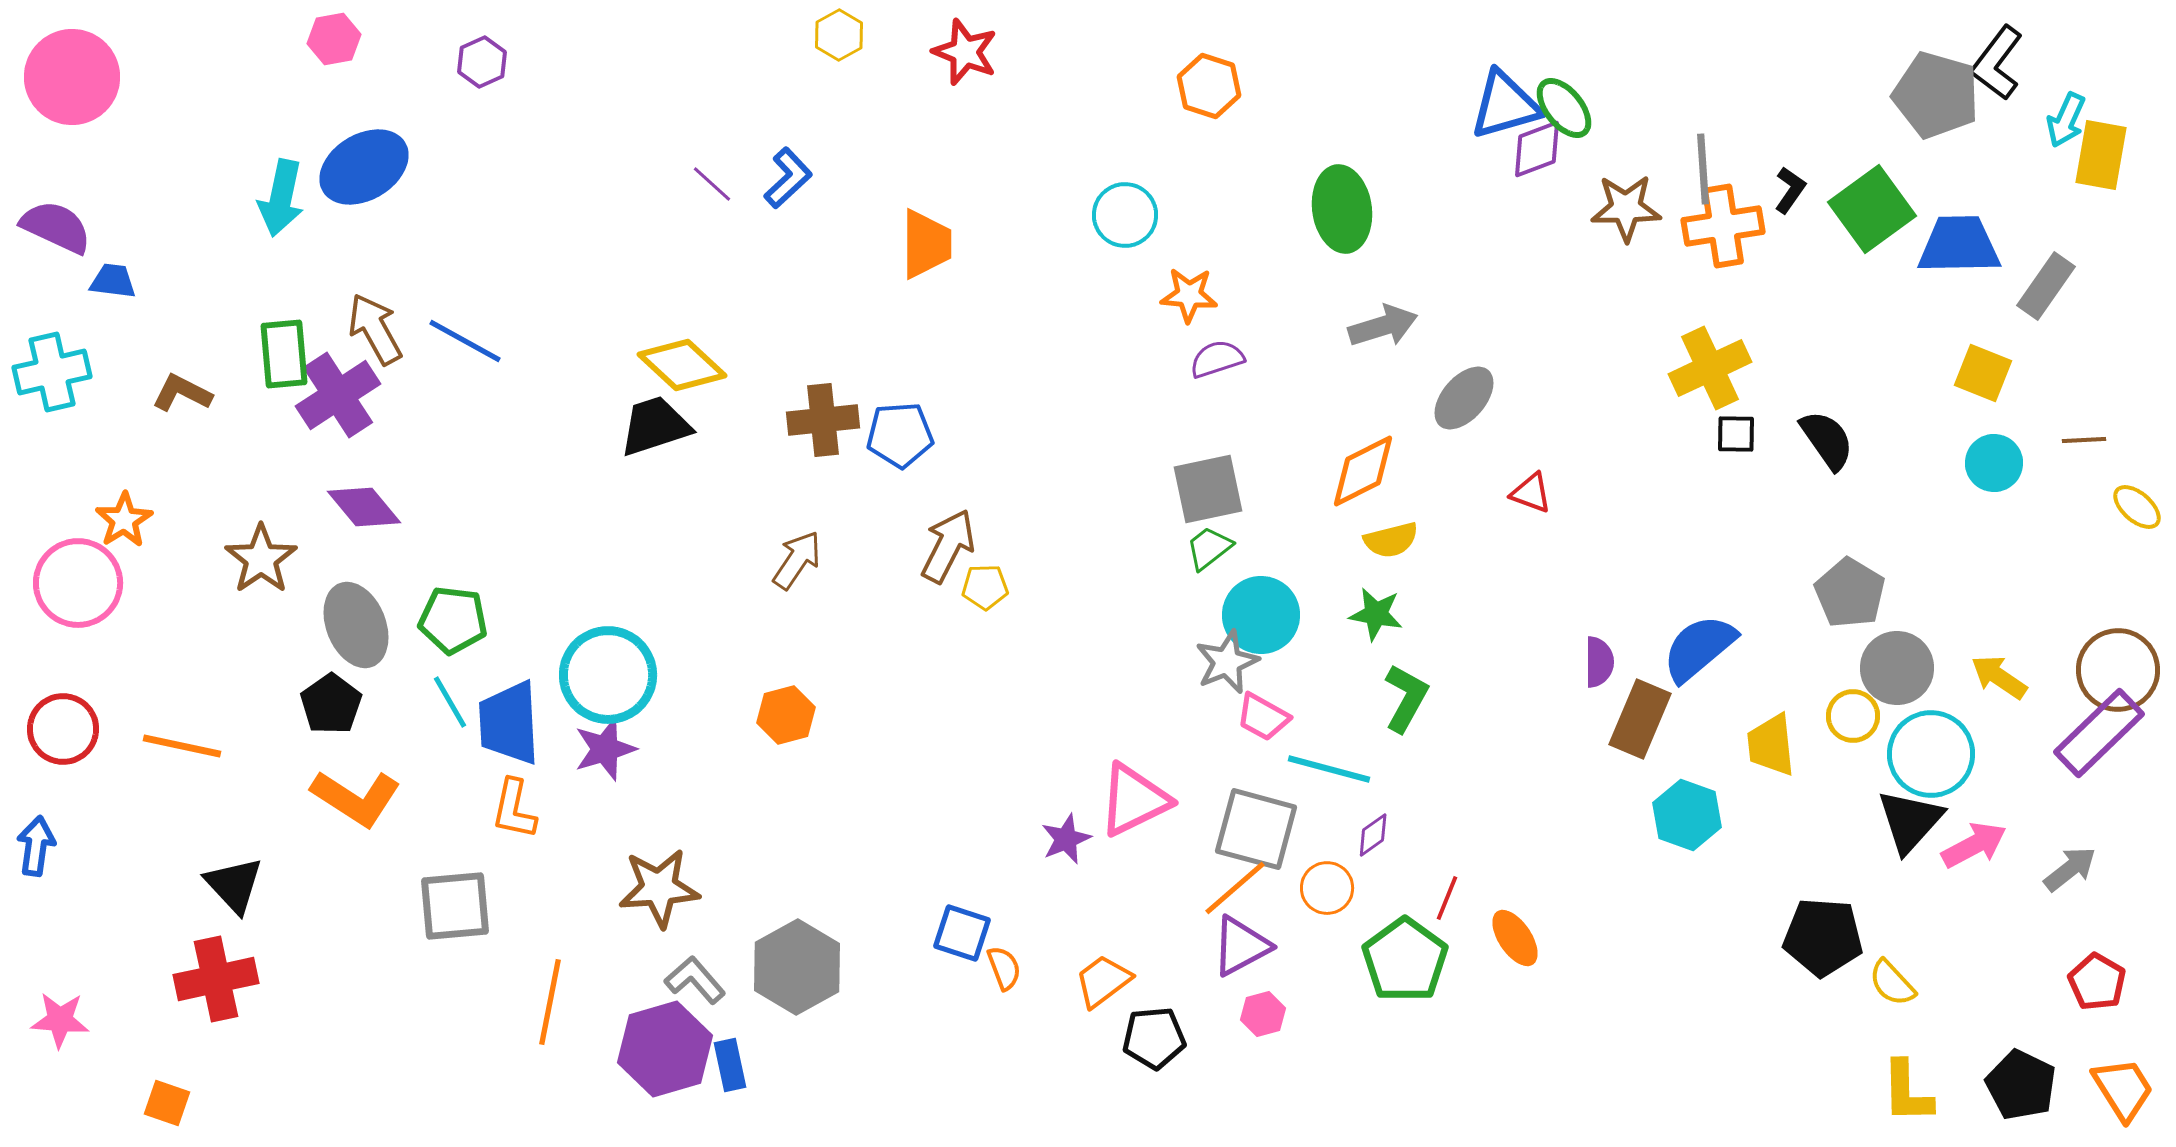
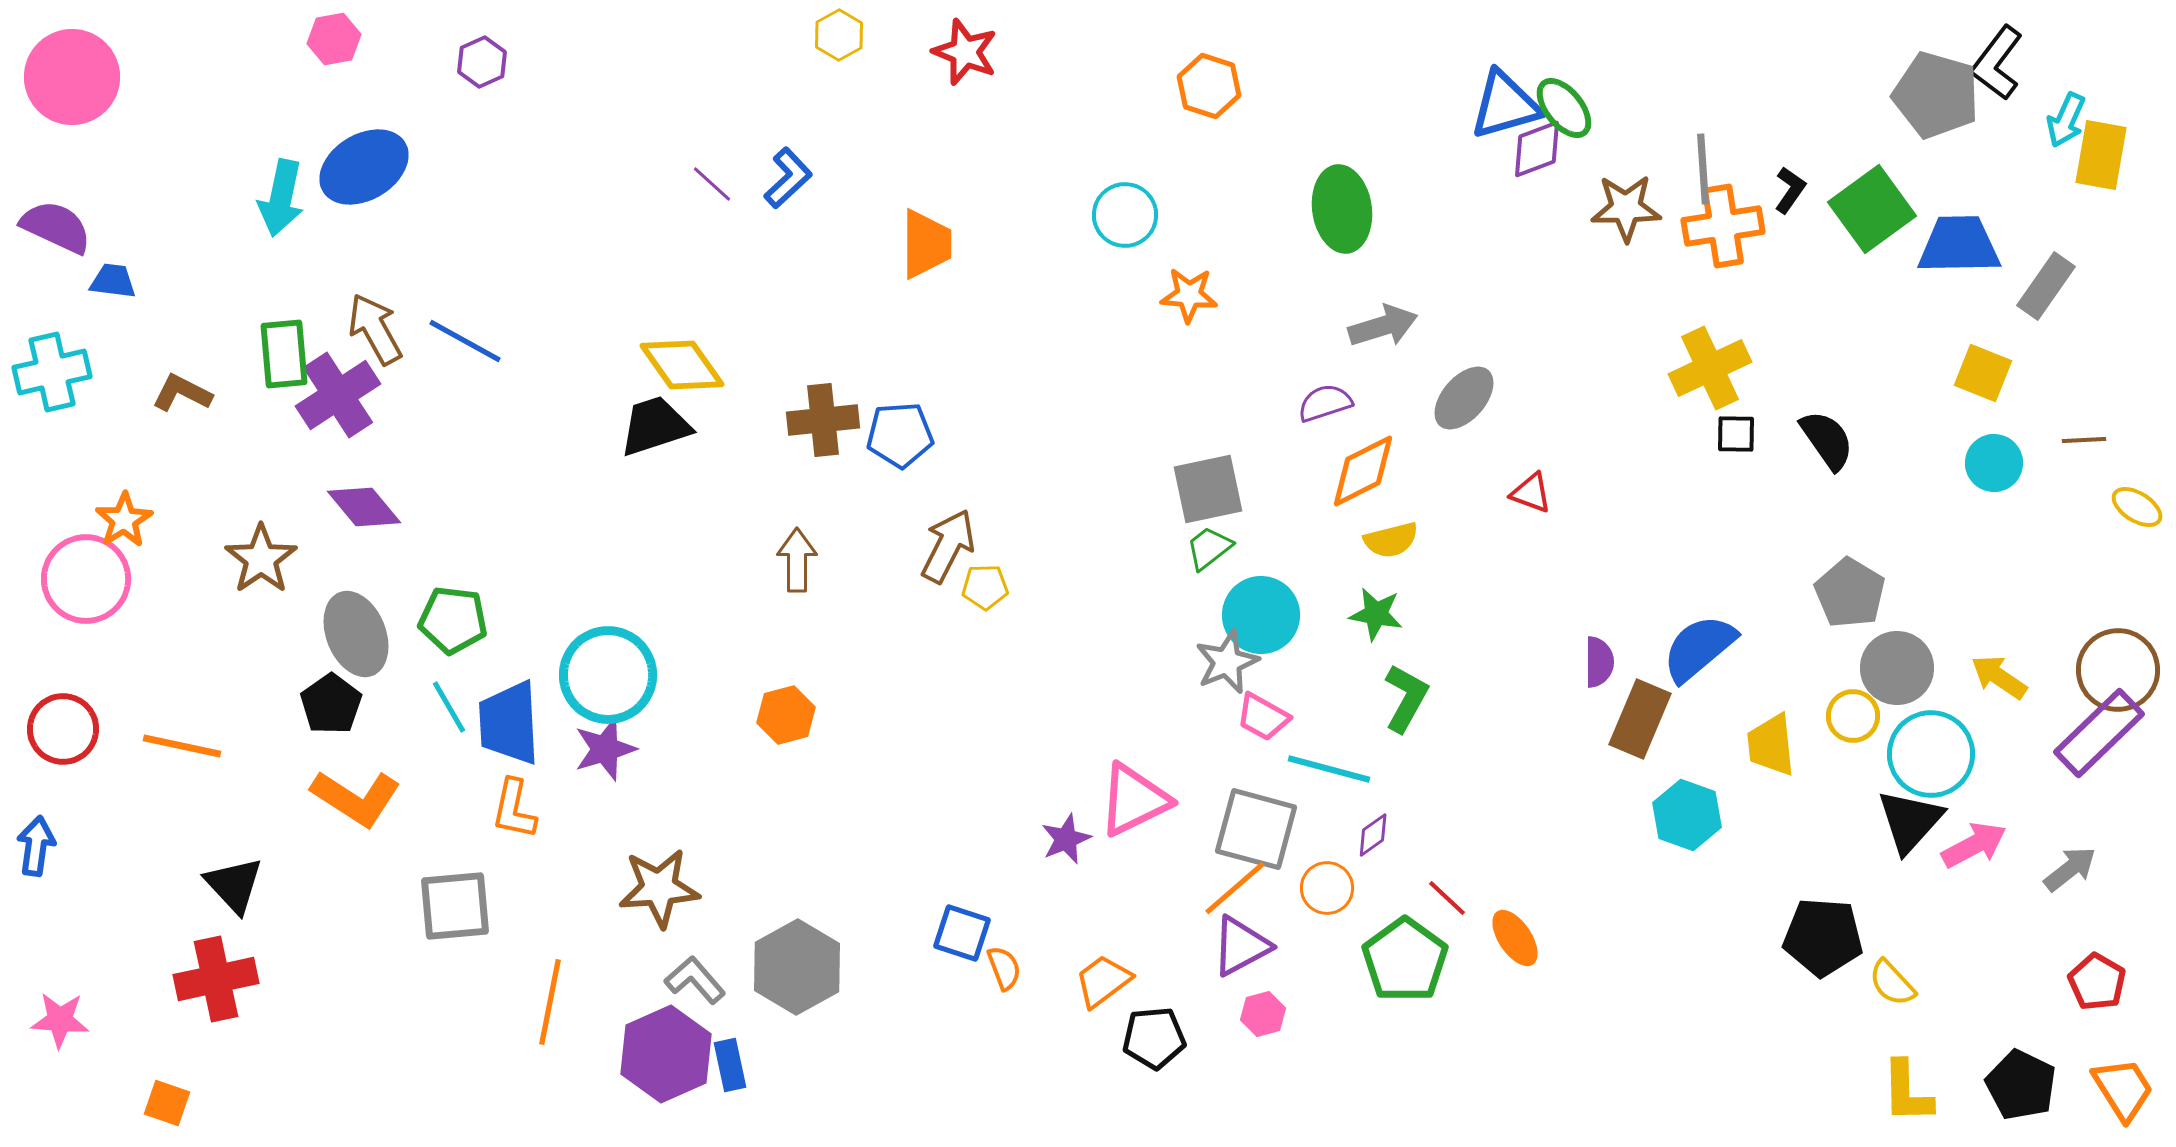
purple semicircle at (1217, 359): moved 108 px right, 44 px down
yellow diamond at (682, 365): rotated 12 degrees clockwise
yellow ellipse at (2137, 507): rotated 9 degrees counterclockwise
brown arrow at (797, 560): rotated 34 degrees counterclockwise
pink circle at (78, 583): moved 8 px right, 4 px up
gray ellipse at (356, 625): moved 9 px down
cyan line at (450, 702): moved 1 px left, 5 px down
red line at (1447, 898): rotated 69 degrees counterclockwise
purple hexagon at (665, 1049): moved 1 px right, 5 px down; rotated 8 degrees counterclockwise
